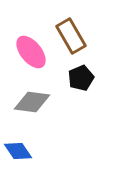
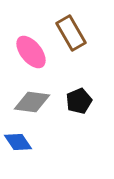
brown rectangle: moved 3 px up
black pentagon: moved 2 px left, 23 px down
blue diamond: moved 9 px up
